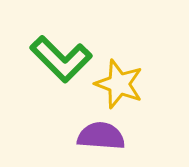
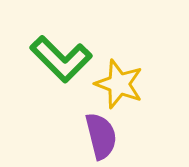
purple semicircle: rotated 72 degrees clockwise
